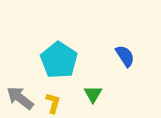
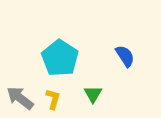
cyan pentagon: moved 1 px right, 2 px up
yellow L-shape: moved 4 px up
